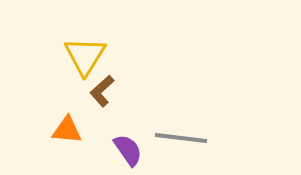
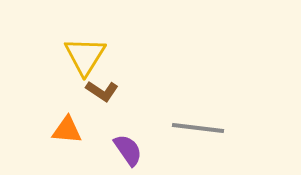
brown L-shape: rotated 104 degrees counterclockwise
gray line: moved 17 px right, 10 px up
